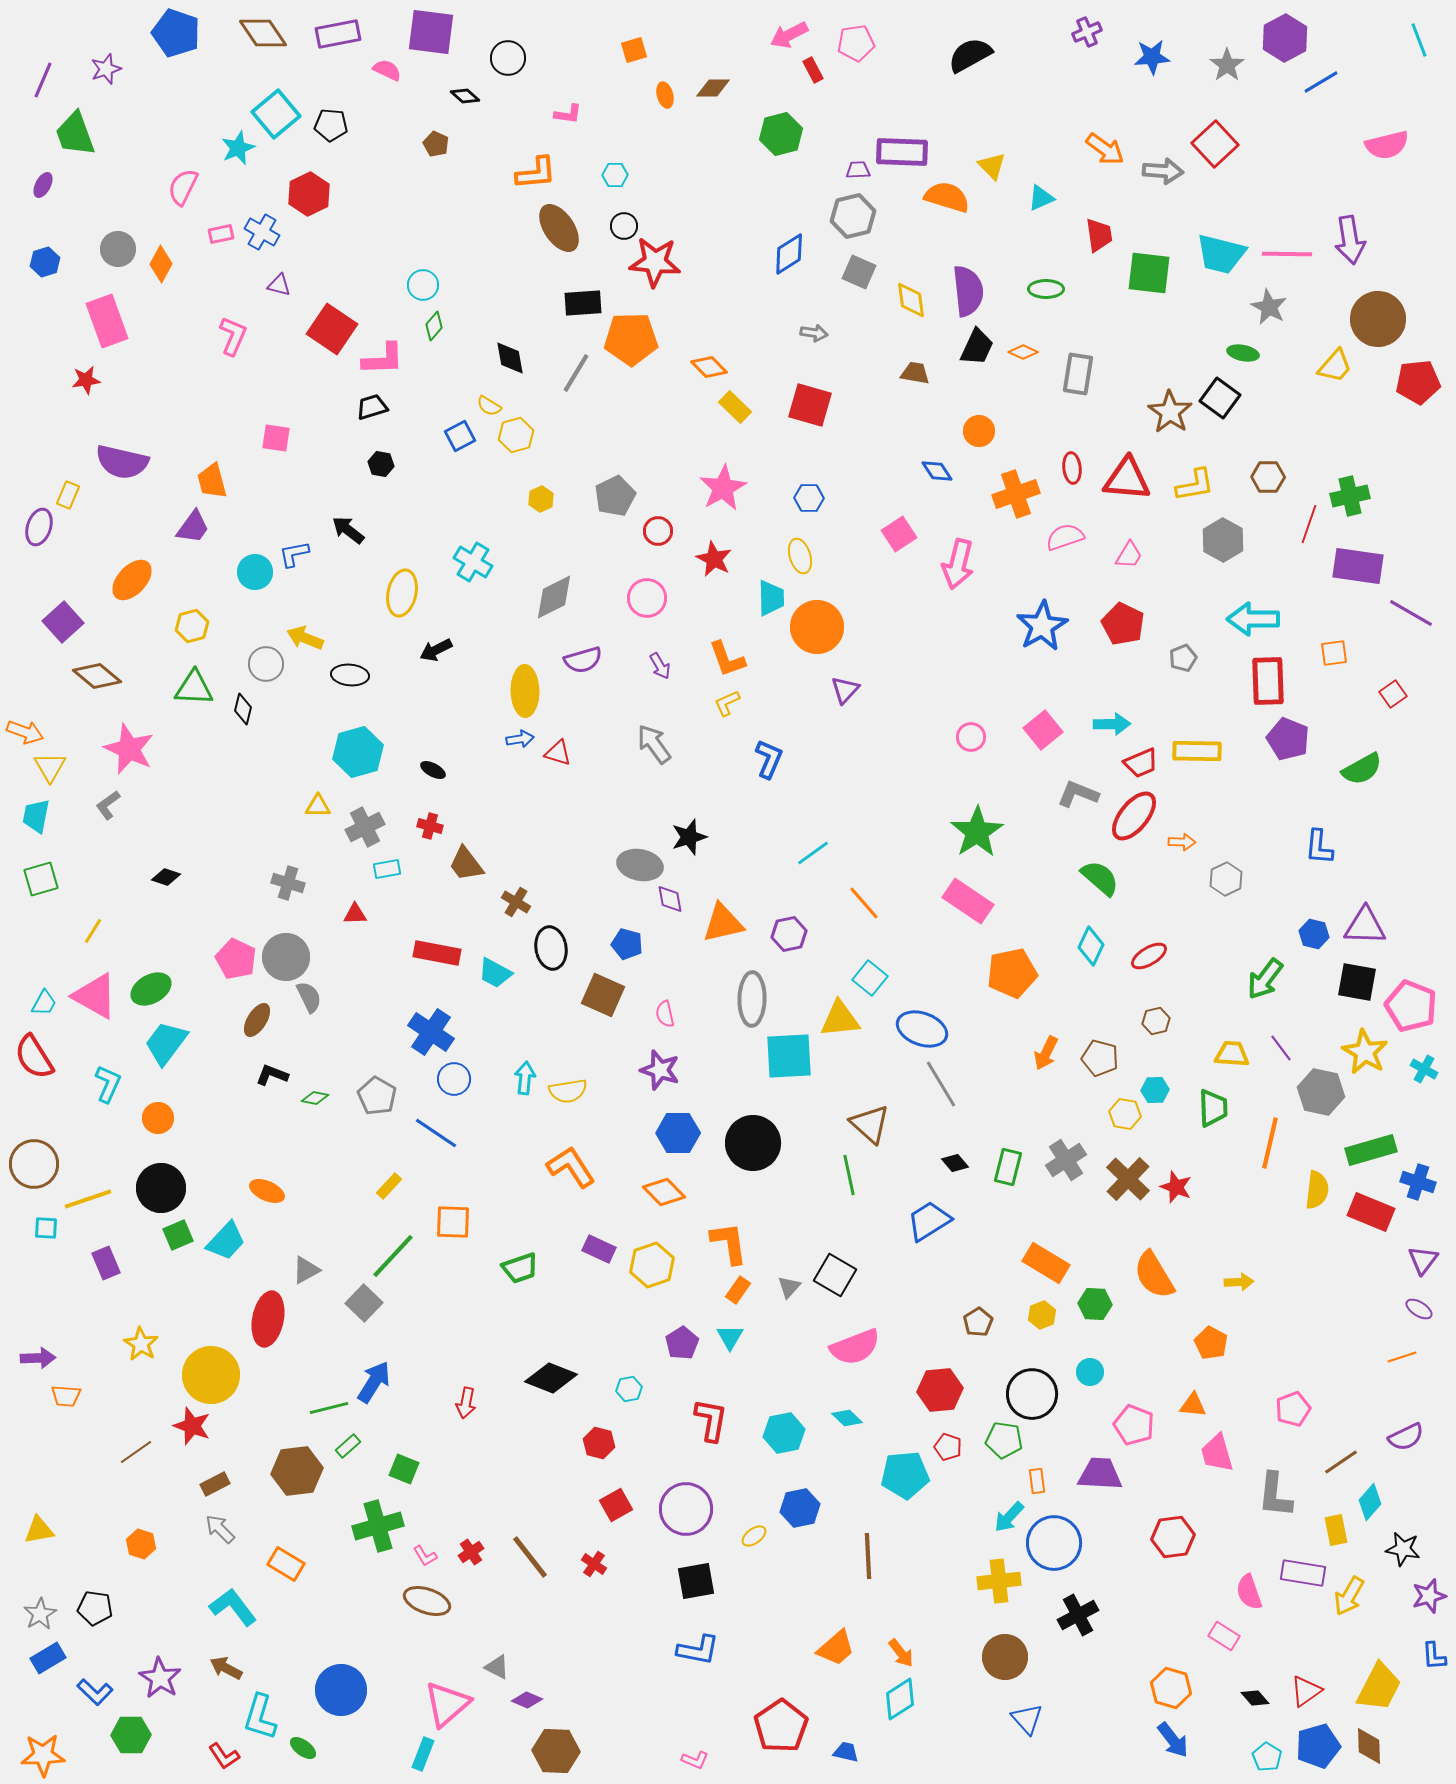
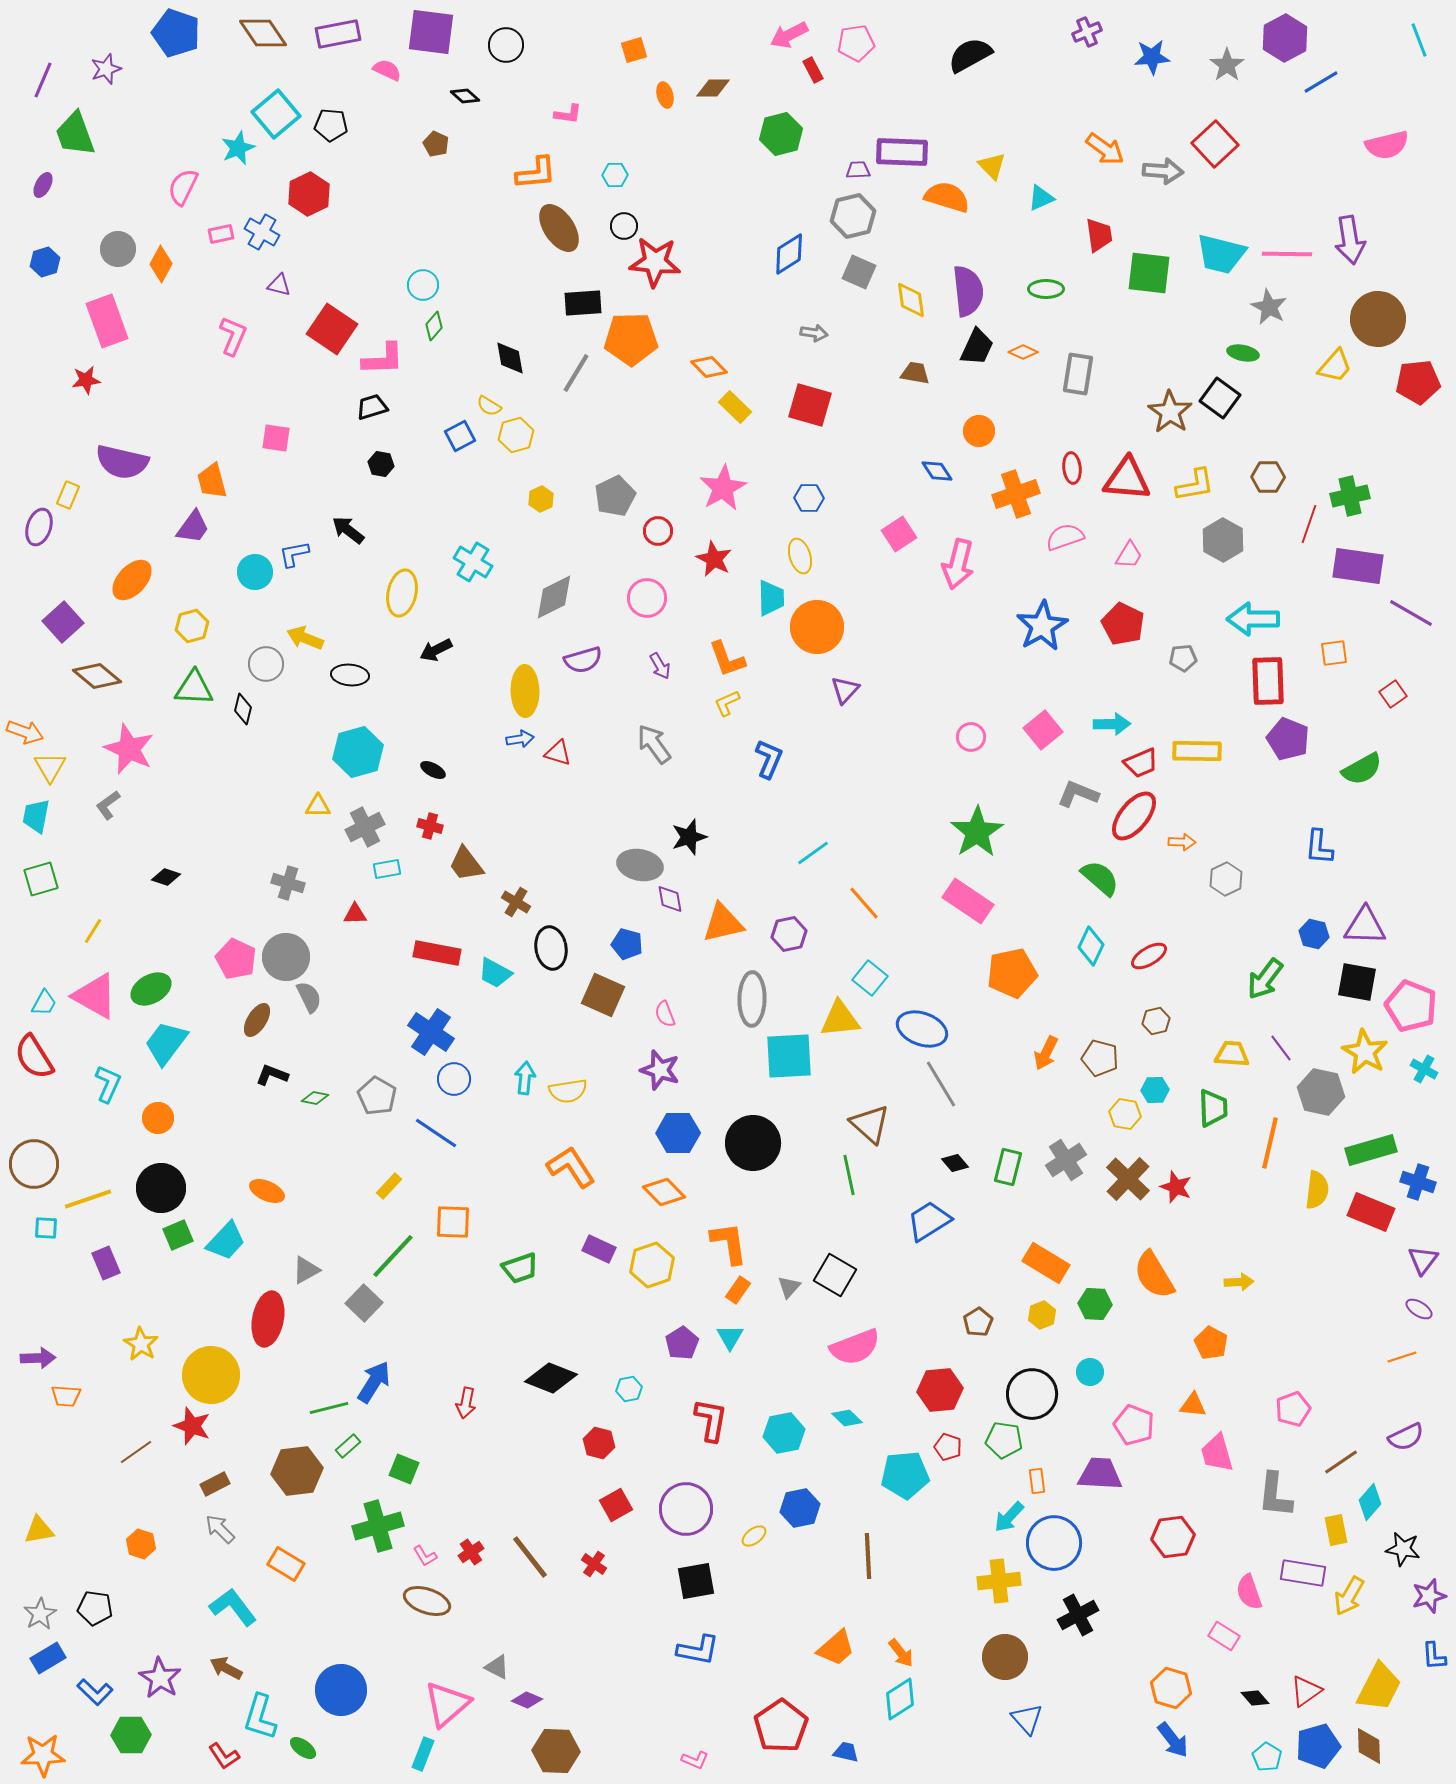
black circle at (508, 58): moved 2 px left, 13 px up
gray pentagon at (1183, 658): rotated 16 degrees clockwise
pink semicircle at (665, 1014): rotated 8 degrees counterclockwise
